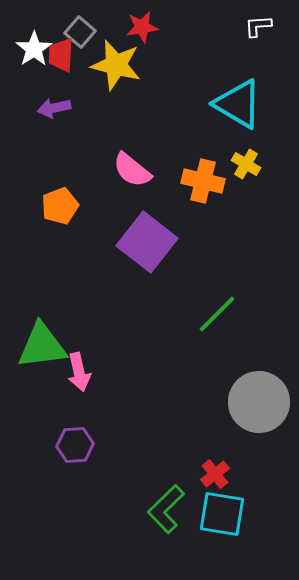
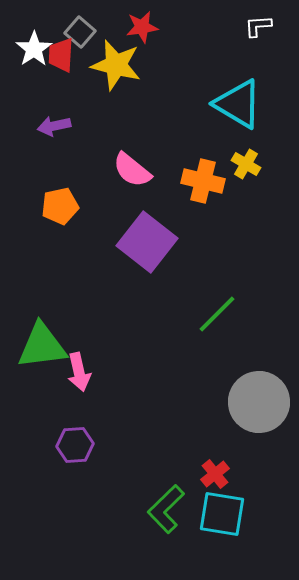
purple arrow: moved 18 px down
orange pentagon: rotated 9 degrees clockwise
